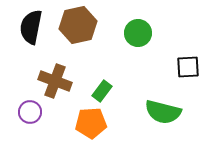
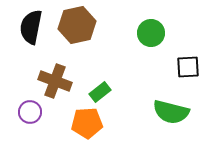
brown hexagon: moved 1 px left
green circle: moved 13 px right
green rectangle: moved 2 px left, 1 px down; rotated 15 degrees clockwise
green semicircle: moved 8 px right
orange pentagon: moved 4 px left
